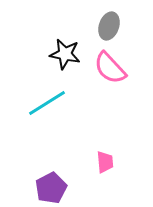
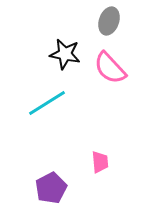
gray ellipse: moved 5 px up
pink trapezoid: moved 5 px left
